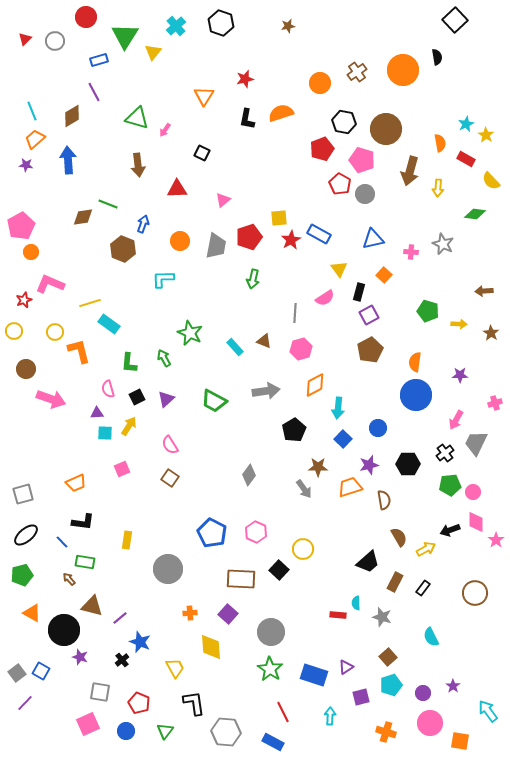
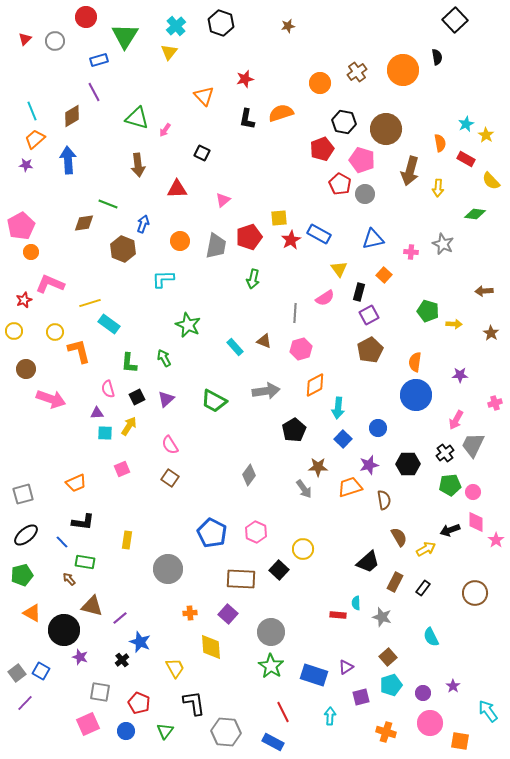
yellow triangle at (153, 52): moved 16 px right
orange triangle at (204, 96): rotated 15 degrees counterclockwise
brown diamond at (83, 217): moved 1 px right, 6 px down
yellow arrow at (459, 324): moved 5 px left
green star at (190, 333): moved 2 px left, 8 px up
gray trapezoid at (476, 443): moved 3 px left, 2 px down
green star at (270, 669): moved 1 px right, 3 px up
